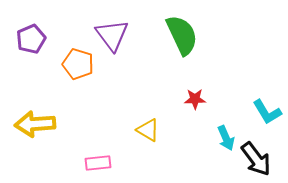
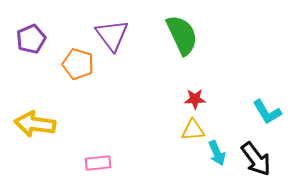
yellow arrow: rotated 12 degrees clockwise
yellow triangle: moved 45 px right; rotated 35 degrees counterclockwise
cyan arrow: moved 9 px left, 15 px down
